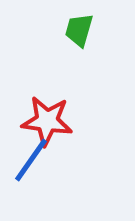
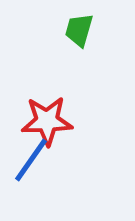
red star: rotated 9 degrees counterclockwise
